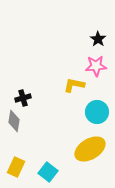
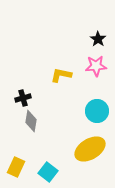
yellow L-shape: moved 13 px left, 10 px up
cyan circle: moved 1 px up
gray diamond: moved 17 px right
